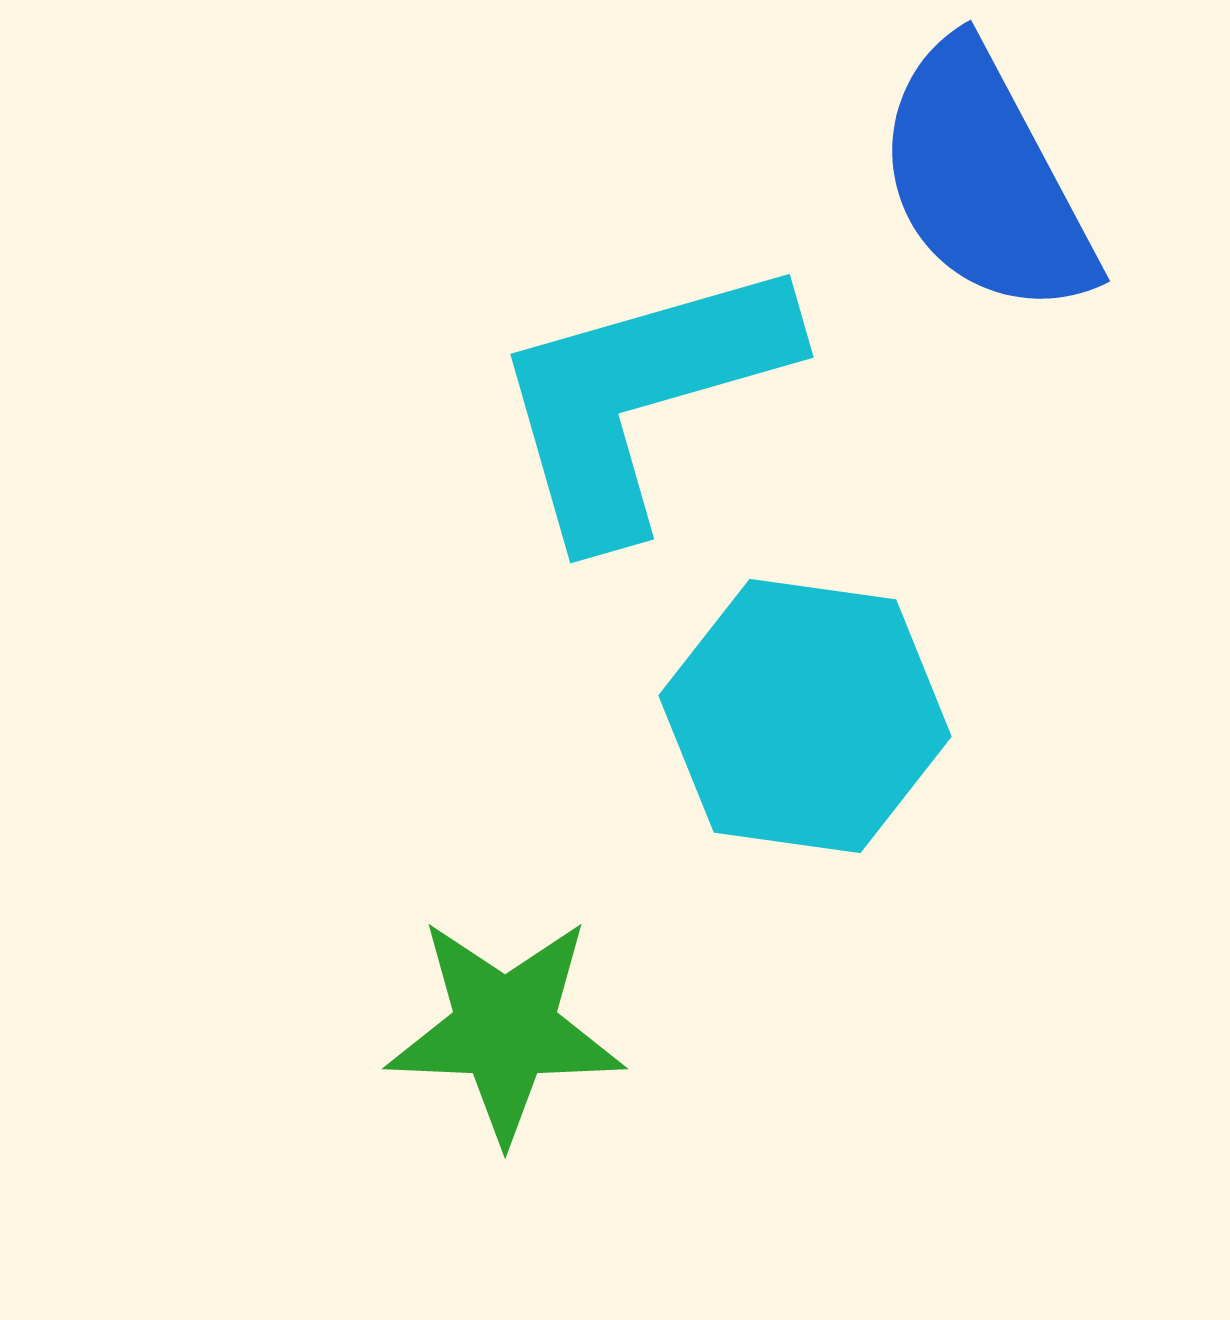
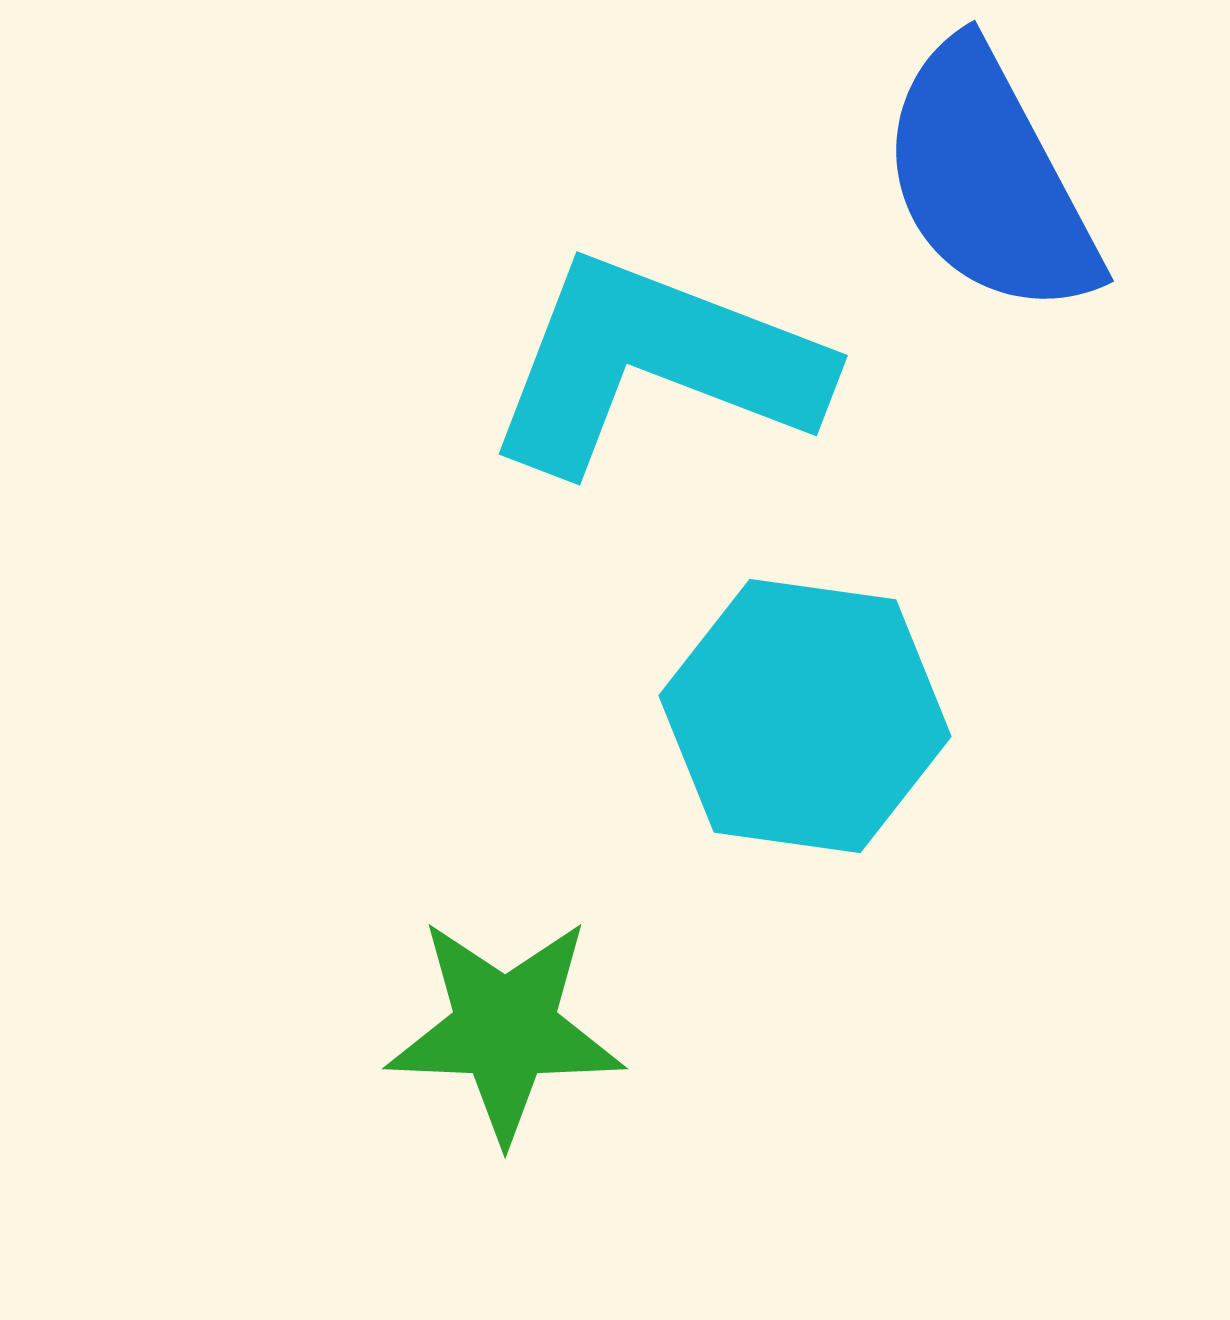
blue semicircle: moved 4 px right
cyan L-shape: moved 14 px right, 33 px up; rotated 37 degrees clockwise
